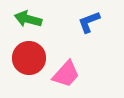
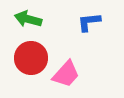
blue L-shape: rotated 15 degrees clockwise
red circle: moved 2 px right
